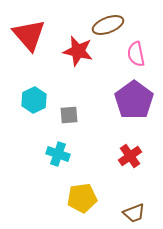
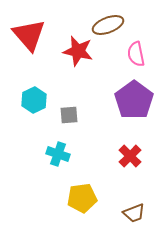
red cross: rotated 10 degrees counterclockwise
